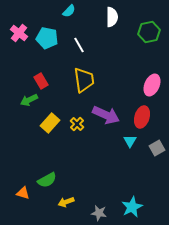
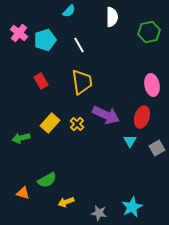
cyan pentagon: moved 2 px left, 2 px down; rotated 30 degrees counterclockwise
yellow trapezoid: moved 2 px left, 2 px down
pink ellipse: rotated 35 degrees counterclockwise
green arrow: moved 8 px left, 38 px down; rotated 12 degrees clockwise
